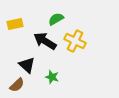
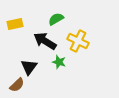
yellow cross: moved 3 px right
black triangle: moved 2 px right, 2 px down; rotated 24 degrees clockwise
green star: moved 7 px right, 15 px up
